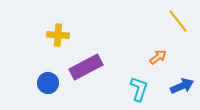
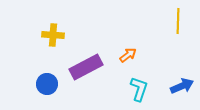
yellow line: rotated 40 degrees clockwise
yellow cross: moved 5 px left
orange arrow: moved 30 px left, 2 px up
blue circle: moved 1 px left, 1 px down
